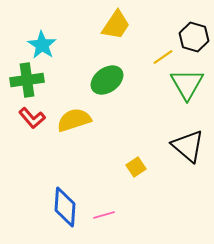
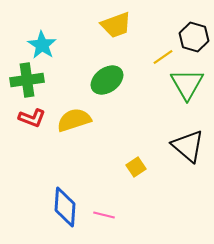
yellow trapezoid: rotated 36 degrees clockwise
red L-shape: rotated 28 degrees counterclockwise
pink line: rotated 30 degrees clockwise
